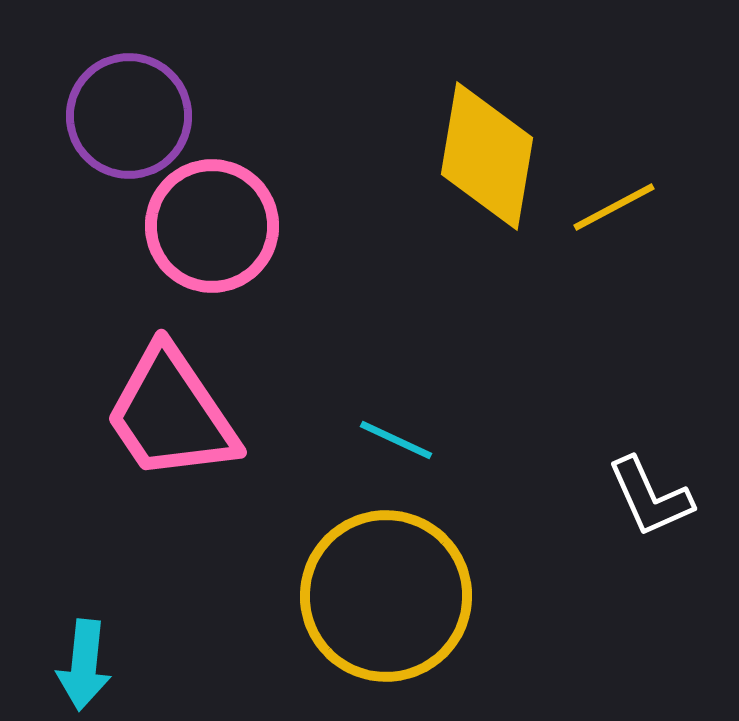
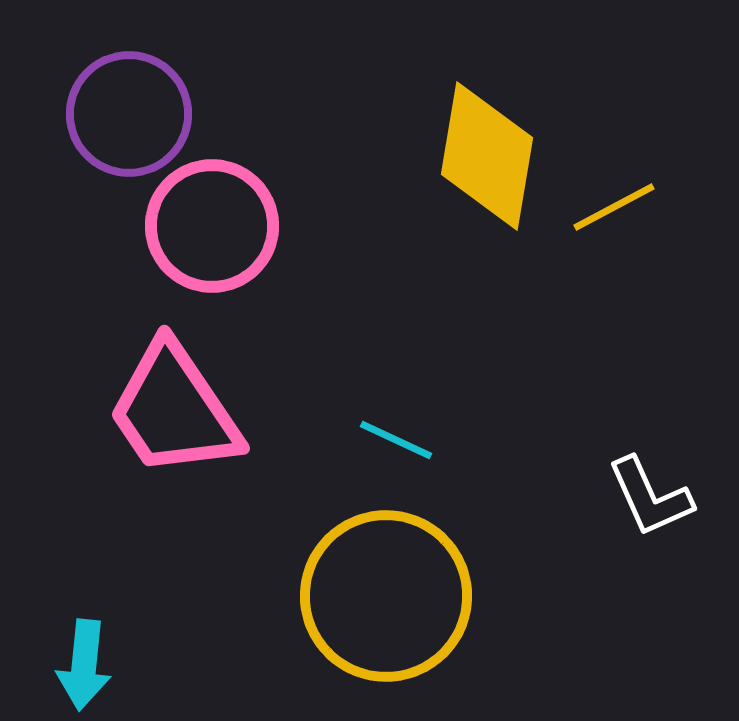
purple circle: moved 2 px up
pink trapezoid: moved 3 px right, 4 px up
